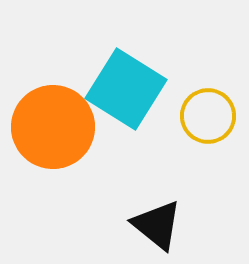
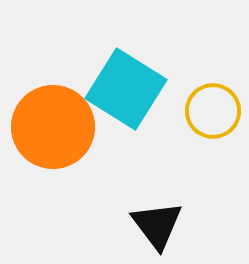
yellow circle: moved 5 px right, 5 px up
black triangle: rotated 14 degrees clockwise
